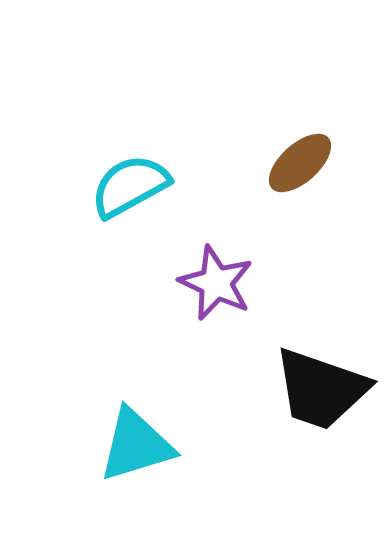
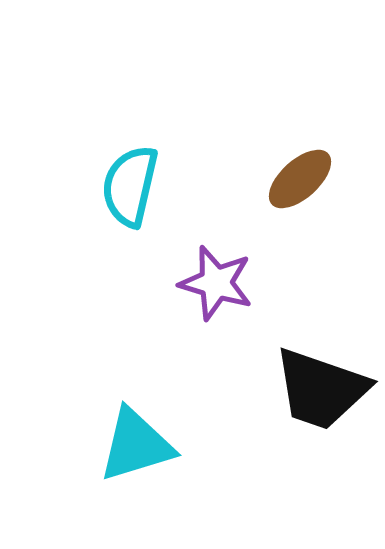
brown ellipse: moved 16 px down
cyan semicircle: rotated 48 degrees counterclockwise
purple star: rotated 8 degrees counterclockwise
